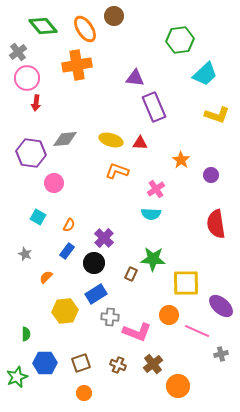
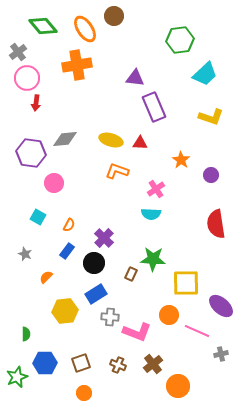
yellow L-shape at (217, 115): moved 6 px left, 2 px down
